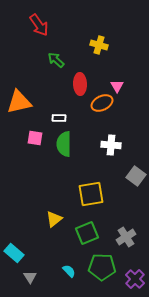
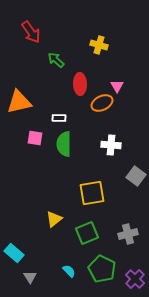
red arrow: moved 8 px left, 7 px down
yellow square: moved 1 px right, 1 px up
gray cross: moved 2 px right, 3 px up; rotated 18 degrees clockwise
green pentagon: moved 2 px down; rotated 24 degrees clockwise
